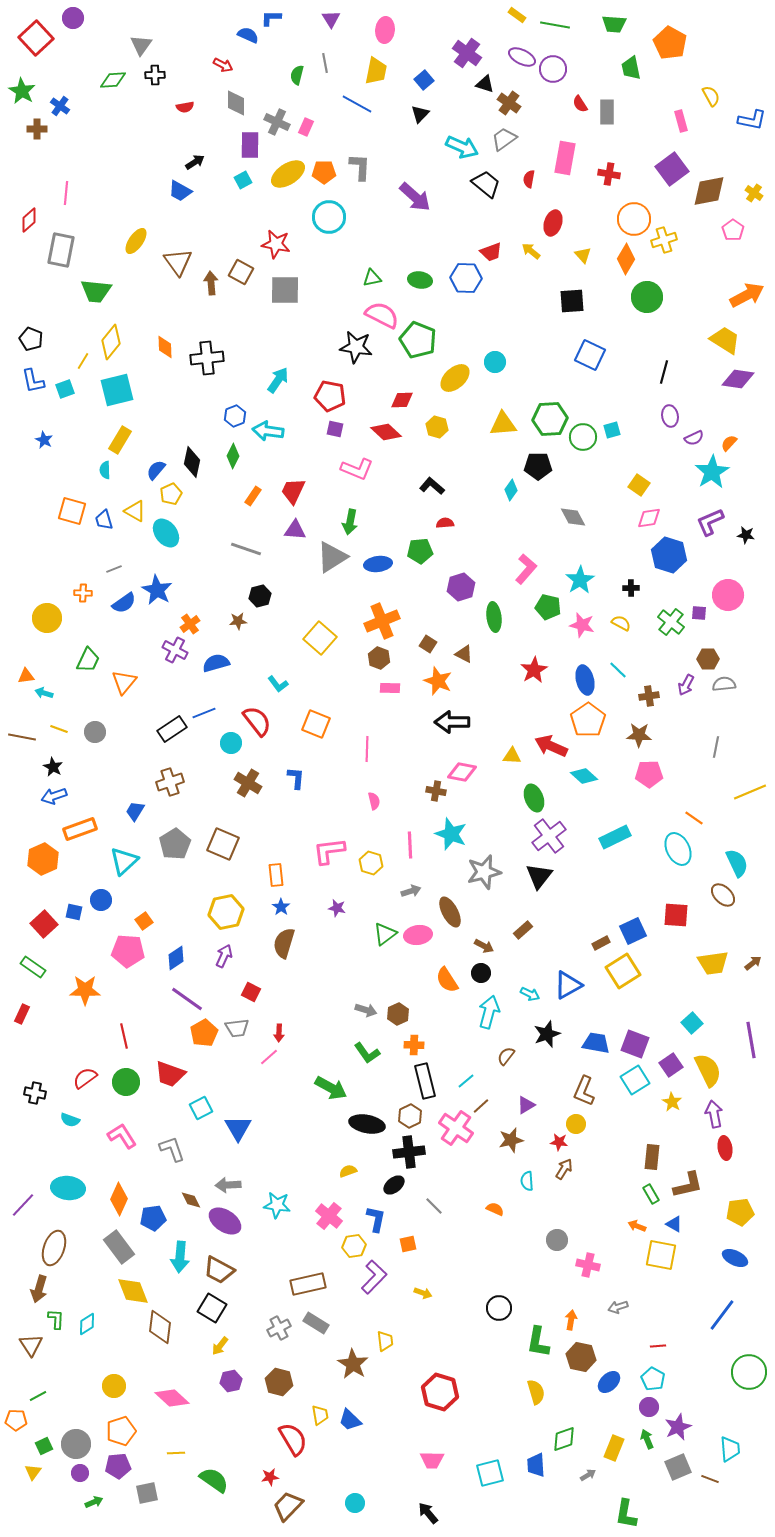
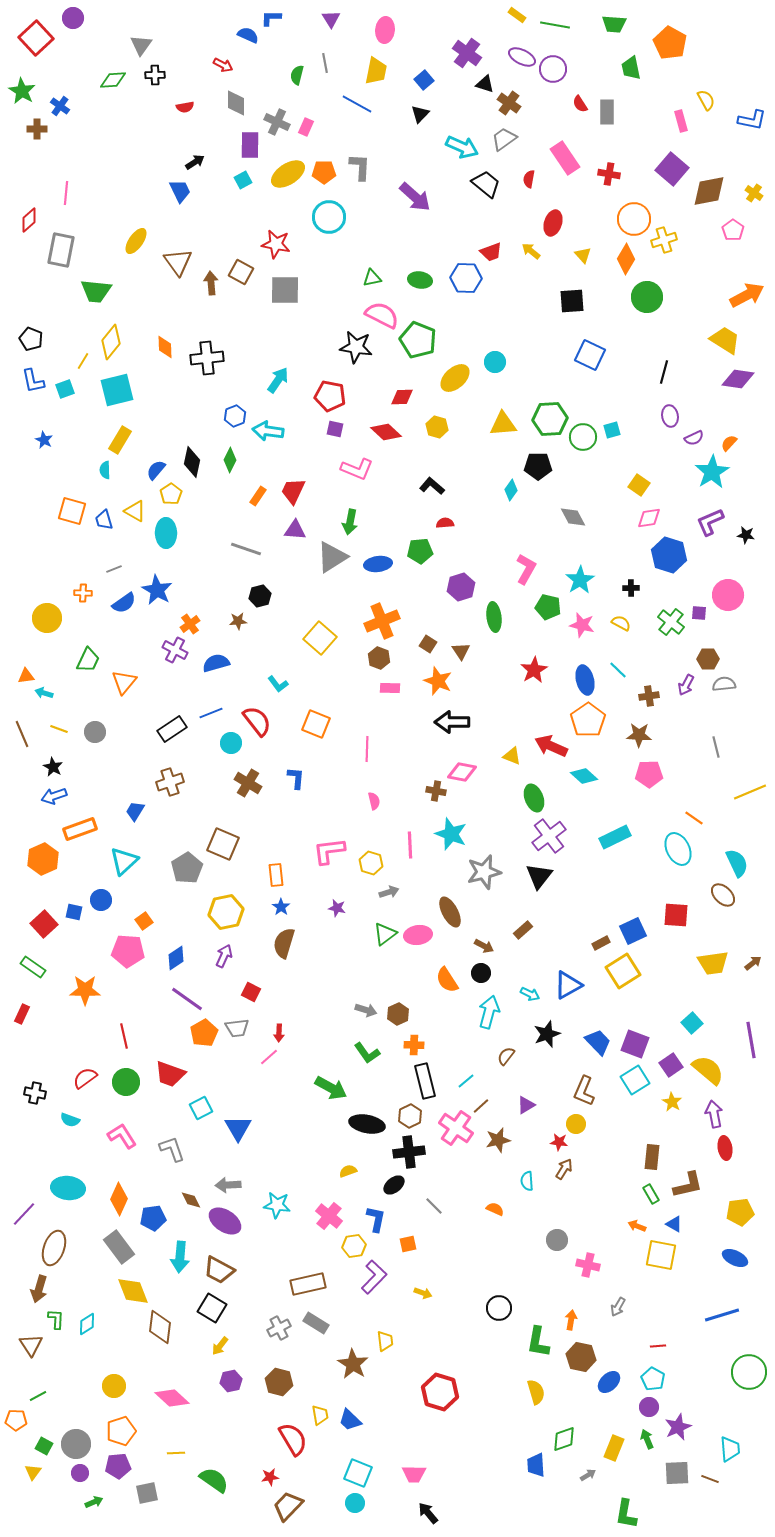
yellow semicircle at (711, 96): moved 5 px left, 4 px down
pink rectangle at (565, 158): rotated 44 degrees counterclockwise
purple square at (672, 169): rotated 12 degrees counterclockwise
blue trapezoid at (180, 191): rotated 145 degrees counterclockwise
red diamond at (402, 400): moved 3 px up
green diamond at (233, 456): moved 3 px left, 4 px down
yellow pentagon at (171, 494): rotated 10 degrees counterclockwise
orange rectangle at (253, 496): moved 5 px right
cyan ellipse at (166, 533): rotated 36 degrees clockwise
pink L-shape at (526, 569): rotated 12 degrees counterclockwise
brown triangle at (464, 654): moved 3 px left, 3 px up; rotated 30 degrees clockwise
blue line at (204, 713): moved 7 px right
brown line at (22, 737): moved 3 px up; rotated 56 degrees clockwise
gray line at (716, 747): rotated 25 degrees counterclockwise
yellow triangle at (512, 756): rotated 18 degrees clockwise
gray pentagon at (175, 844): moved 12 px right, 24 px down
gray arrow at (411, 891): moved 22 px left, 1 px down
blue trapezoid at (596, 1043): moved 2 px right, 1 px up; rotated 36 degrees clockwise
yellow semicircle at (708, 1070): rotated 24 degrees counterclockwise
brown star at (511, 1140): moved 13 px left
purple line at (23, 1205): moved 1 px right, 9 px down
gray arrow at (618, 1307): rotated 42 degrees counterclockwise
blue line at (722, 1315): rotated 36 degrees clockwise
green square at (44, 1446): rotated 36 degrees counterclockwise
pink trapezoid at (432, 1460): moved 18 px left, 14 px down
gray square at (678, 1467): moved 1 px left, 6 px down; rotated 20 degrees clockwise
cyan square at (490, 1473): moved 132 px left; rotated 36 degrees clockwise
